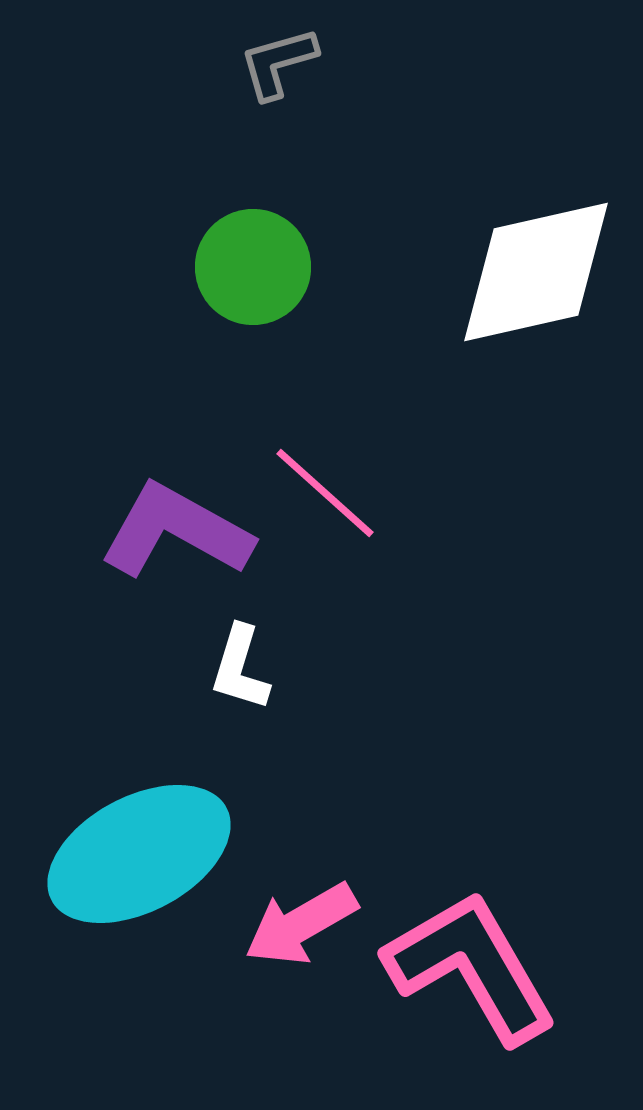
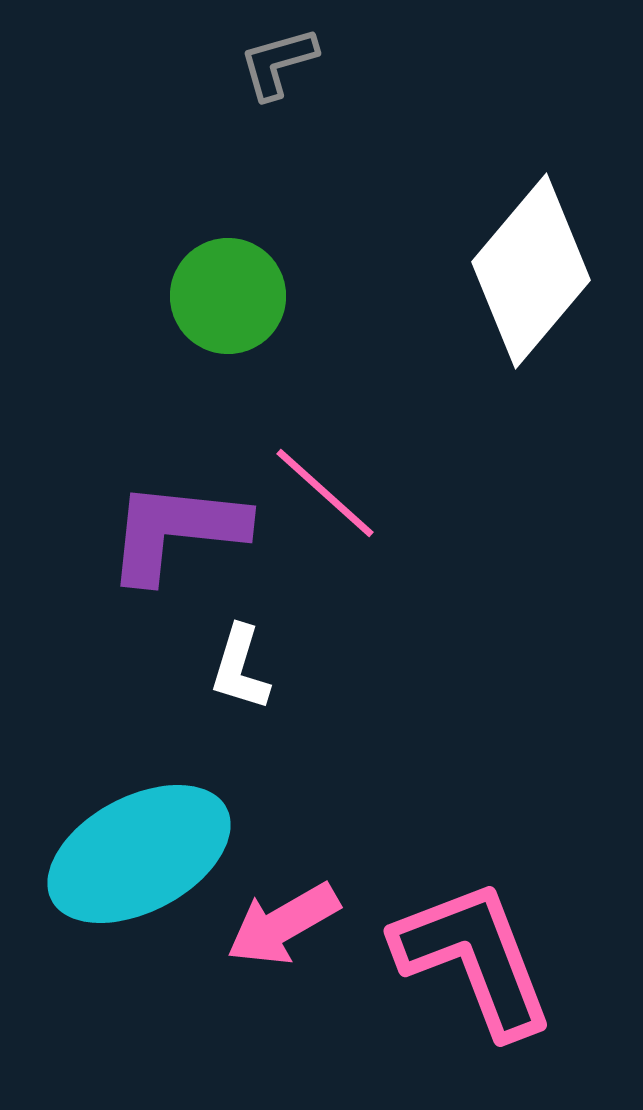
green circle: moved 25 px left, 29 px down
white diamond: moved 5 px left, 1 px up; rotated 37 degrees counterclockwise
purple L-shape: rotated 23 degrees counterclockwise
pink arrow: moved 18 px left
pink L-shape: moved 3 px right, 9 px up; rotated 9 degrees clockwise
